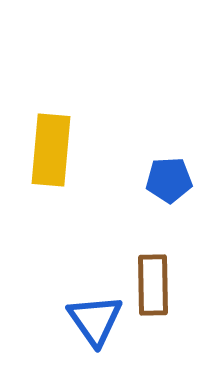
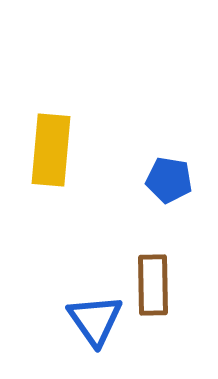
blue pentagon: rotated 12 degrees clockwise
